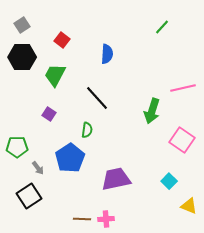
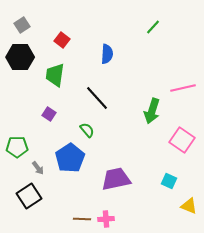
green line: moved 9 px left
black hexagon: moved 2 px left
green trapezoid: rotated 20 degrees counterclockwise
green semicircle: rotated 49 degrees counterclockwise
cyan square: rotated 21 degrees counterclockwise
